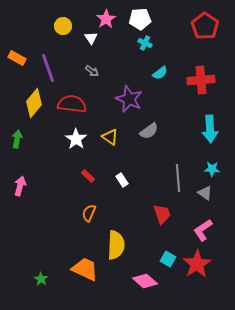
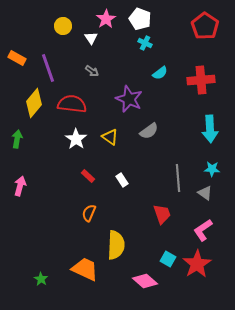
white pentagon: rotated 25 degrees clockwise
